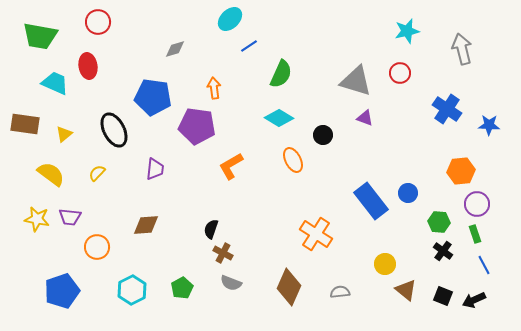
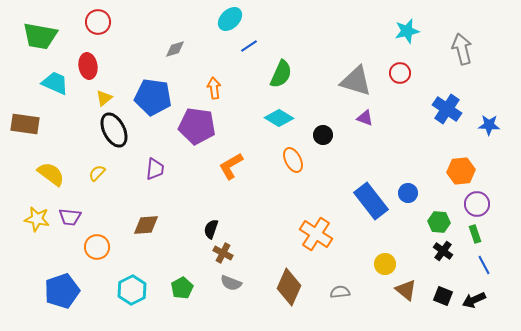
yellow triangle at (64, 134): moved 40 px right, 36 px up
